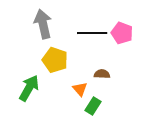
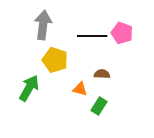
gray arrow: moved 1 px down; rotated 20 degrees clockwise
black line: moved 3 px down
orange triangle: rotated 35 degrees counterclockwise
green rectangle: moved 6 px right
